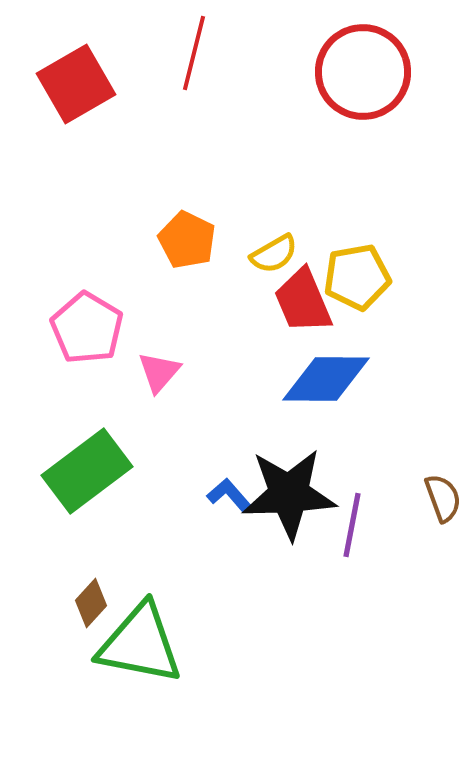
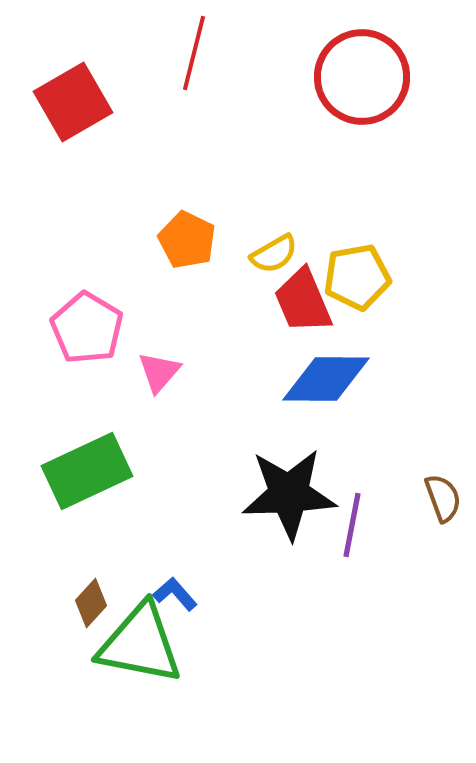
red circle: moved 1 px left, 5 px down
red square: moved 3 px left, 18 px down
green rectangle: rotated 12 degrees clockwise
blue L-shape: moved 54 px left, 99 px down
